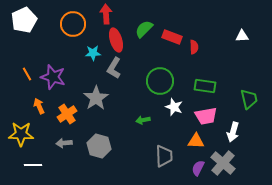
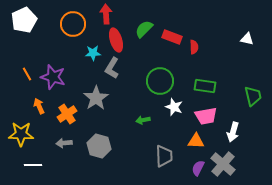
white triangle: moved 5 px right, 3 px down; rotated 16 degrees clockwise
gray L-shape: moved 2 px left
green trapezoid: moved 4 px right, 3 px up
gray cross: moved 1 px down
